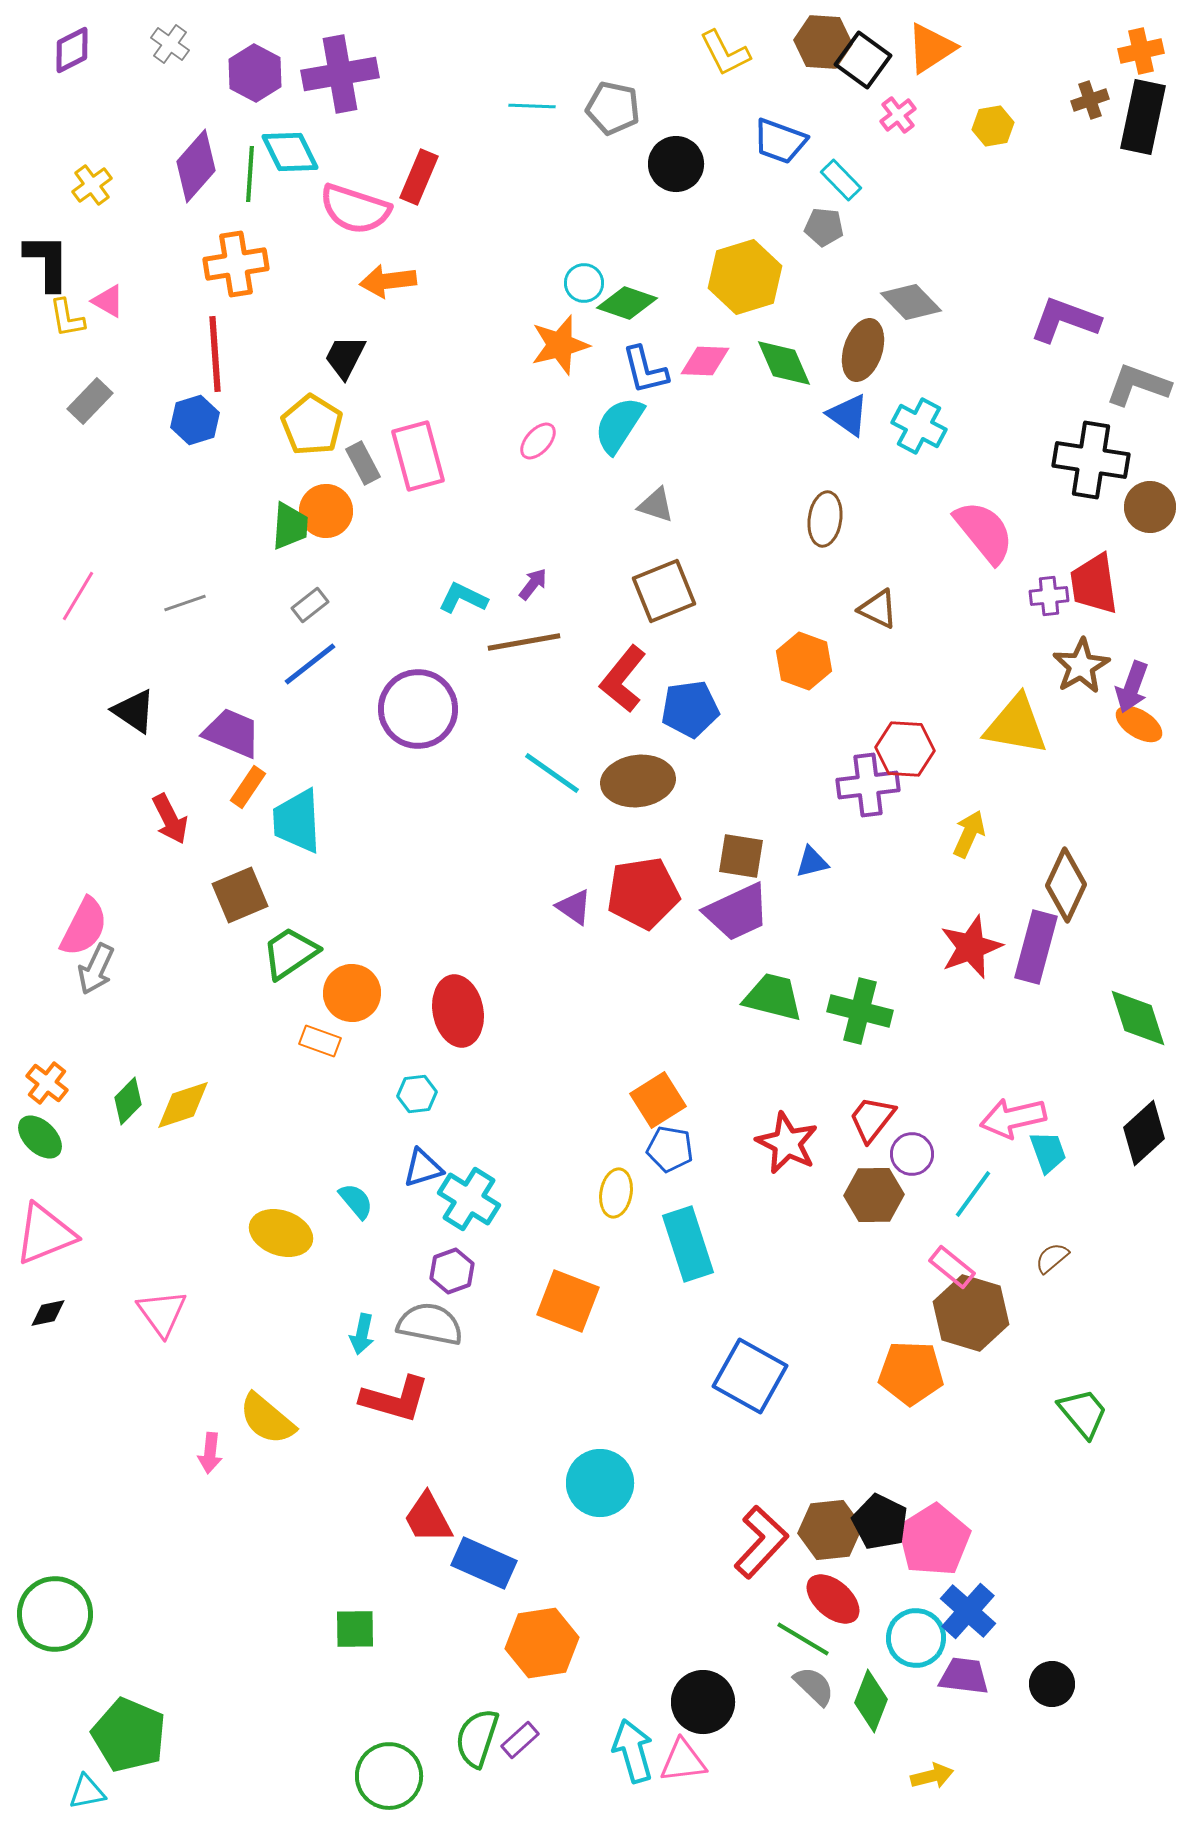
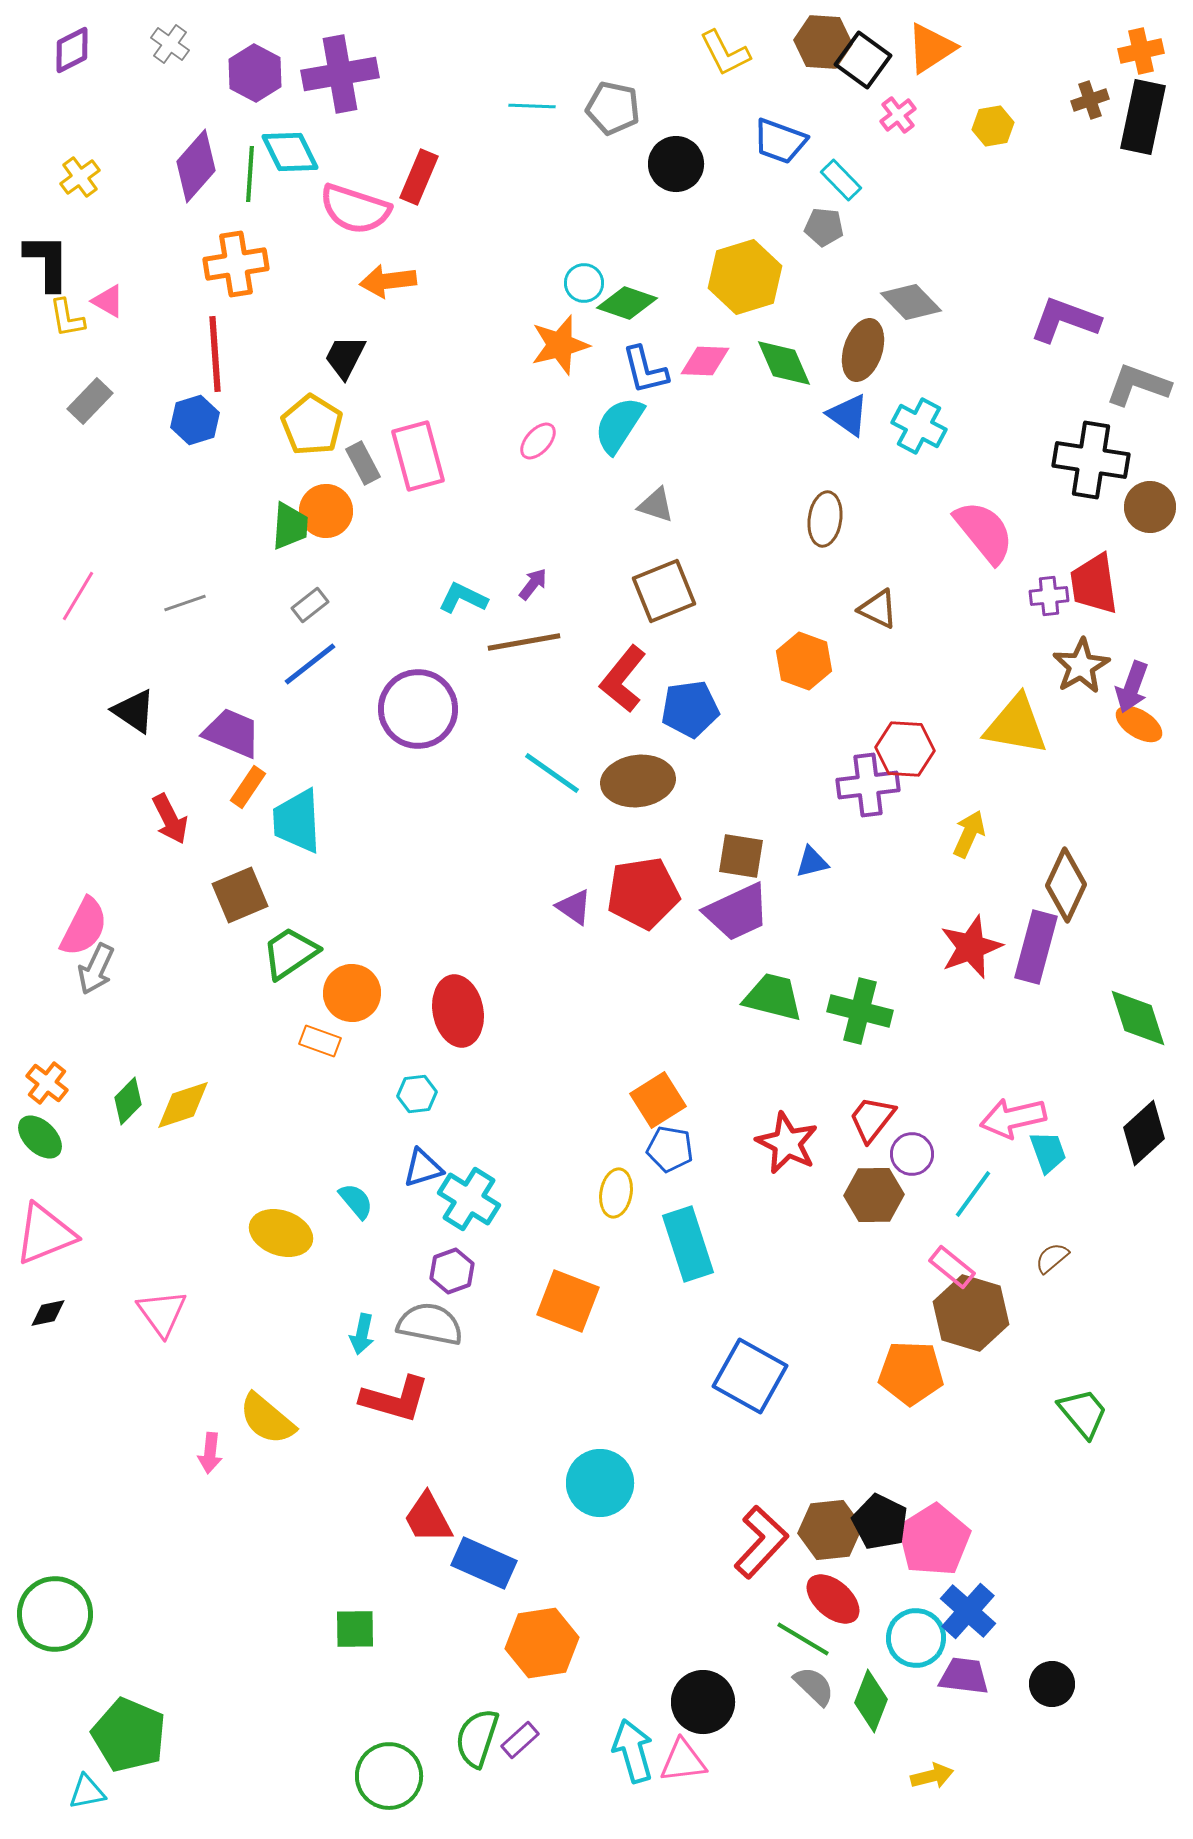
yellow cross at (92, 185): moved 12 px left, 8 px up
